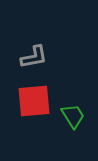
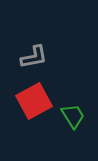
red square: rotated 24 degrees counterclockwise
